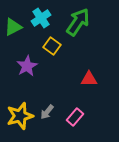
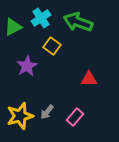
green arrow: rotated 104 degrees counterclockwise
